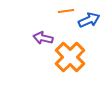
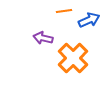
orange line: moved 2 px left
orange cross: moved 3 px right, 1 px down
